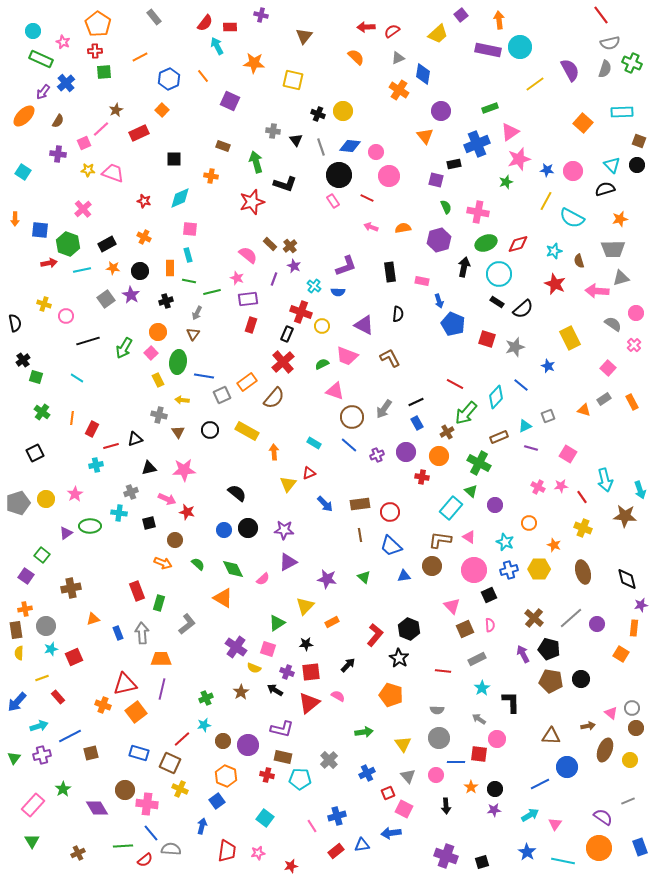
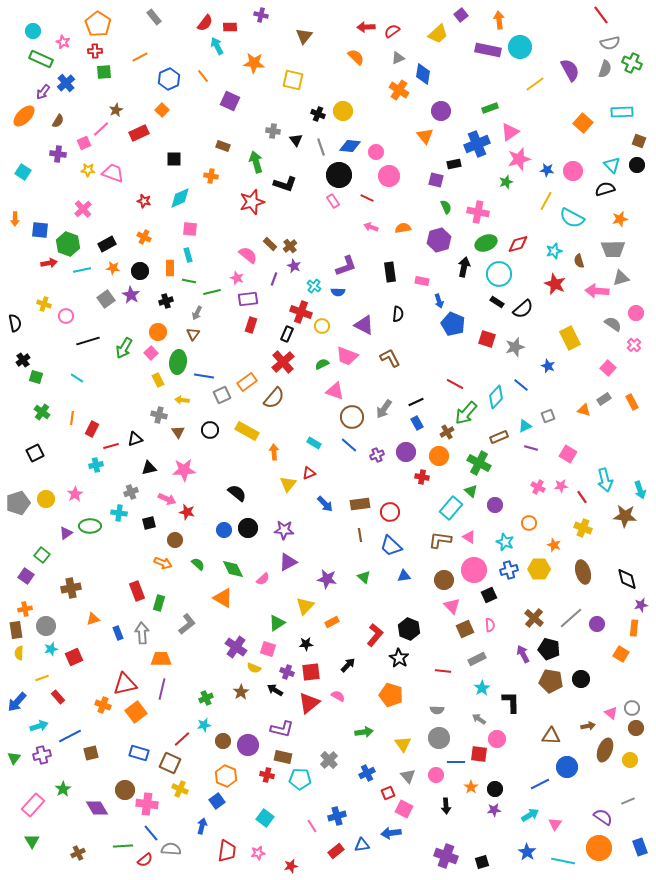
brown circle at (432, 566): moved 12 px right, 14 px down
